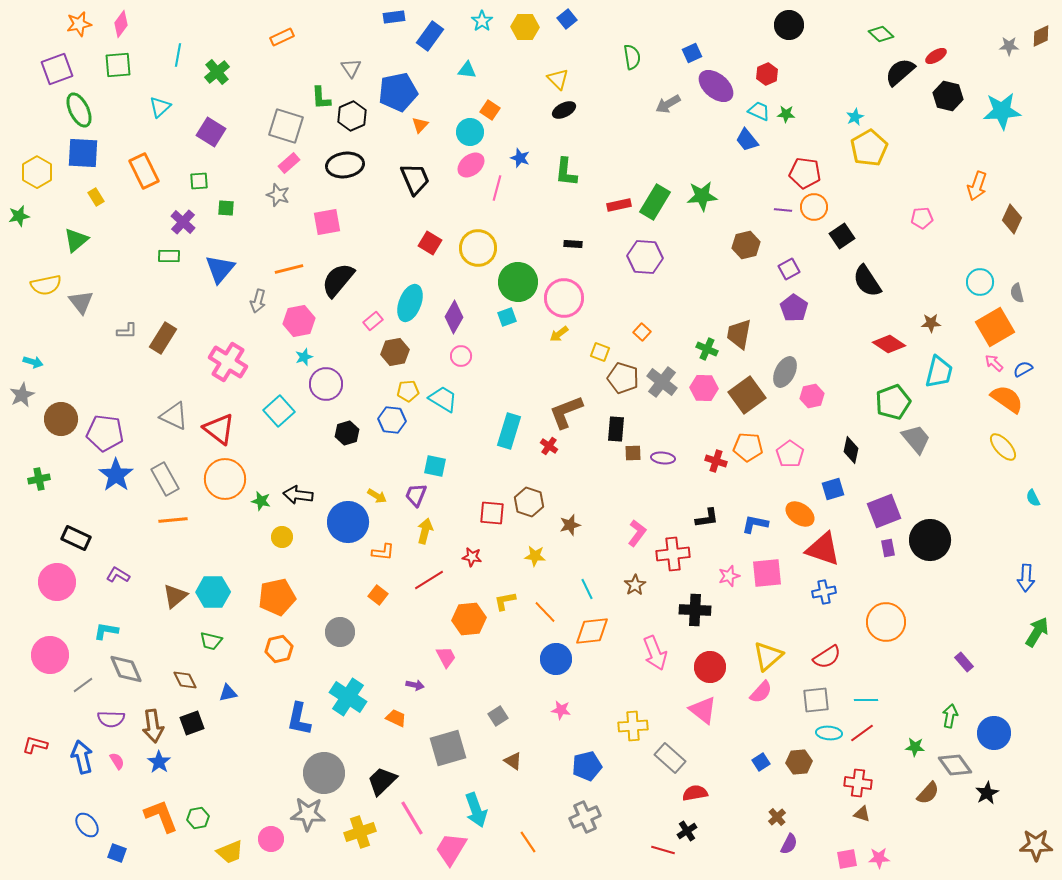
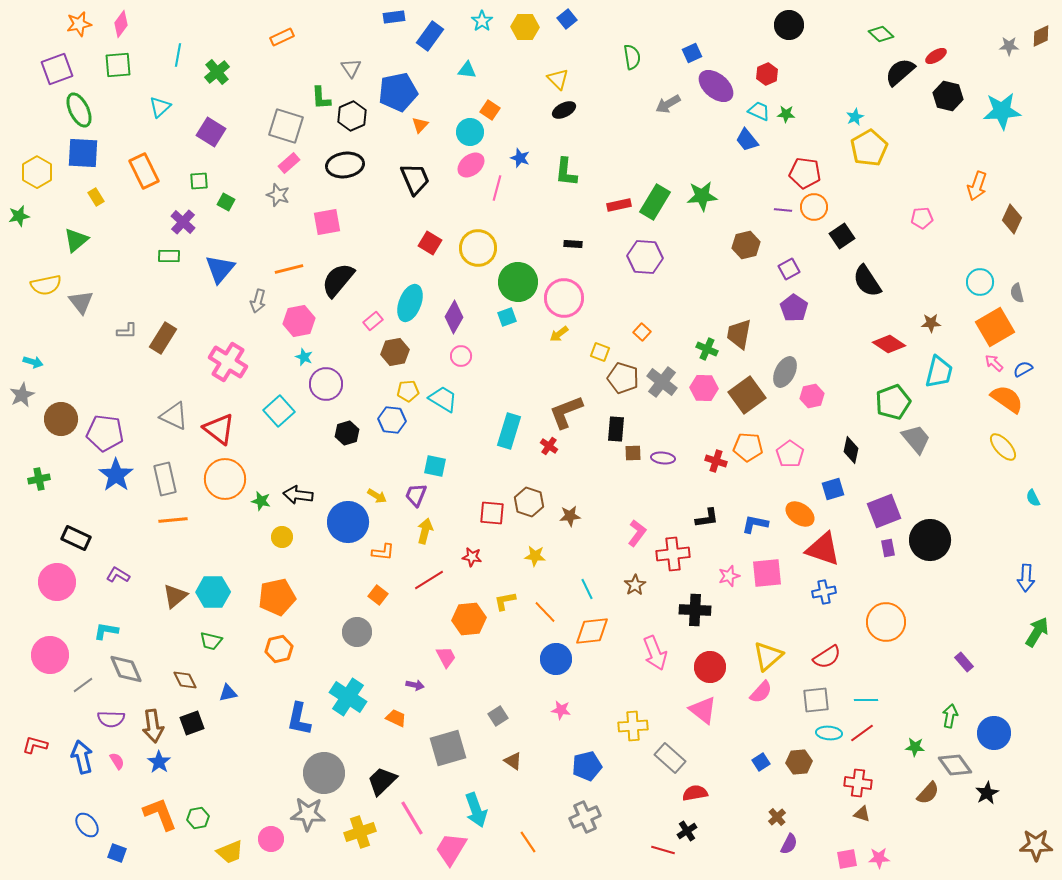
green square at (226, 208): moved 6 px up; rotated 24 degrees clockwise
cyan star at (304, 357): rotated 30 degrees counterclockwise
gray rectangle at (165, 479): rotated 16 degrees clockwise
brown star at (570, 525): moved 9 px up; rotated 10 degrees clockwise
gray circle at (340, 632): moved 17 px right
orange L-shape at (161, 816): moved 1 px left, 2 px up
